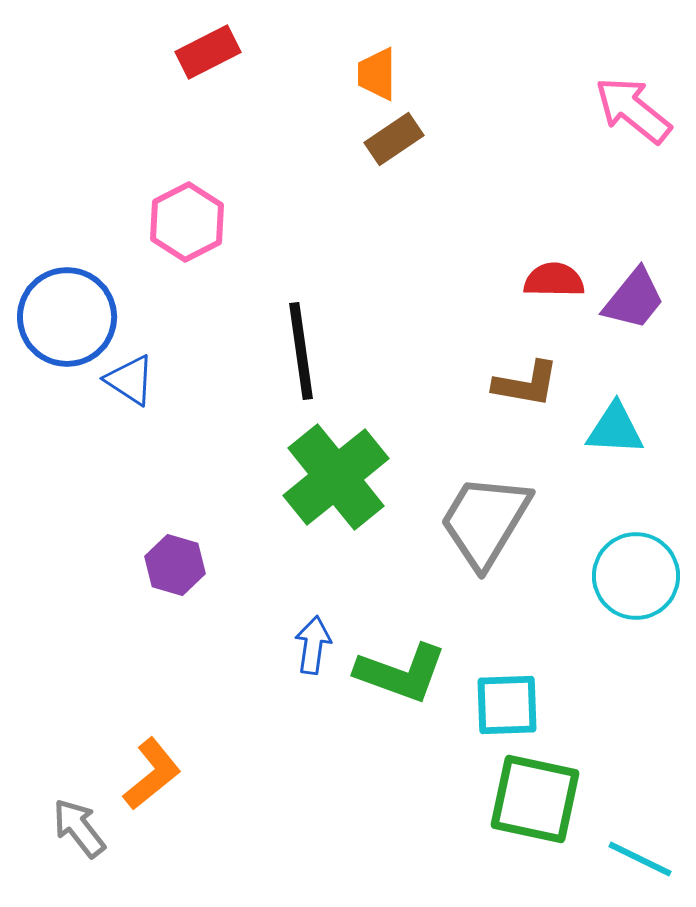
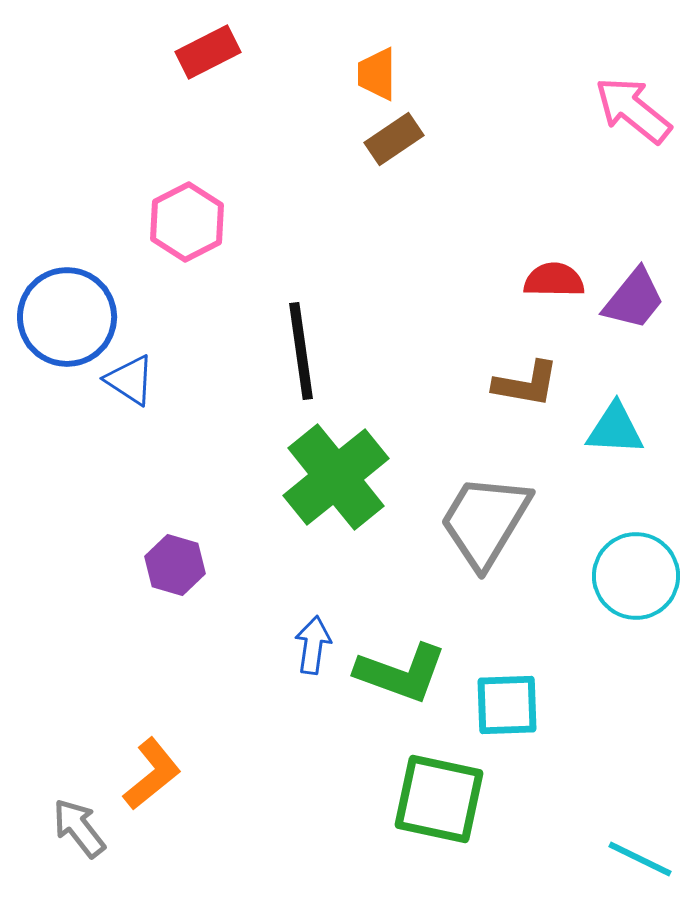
green square: moved 96 px left
